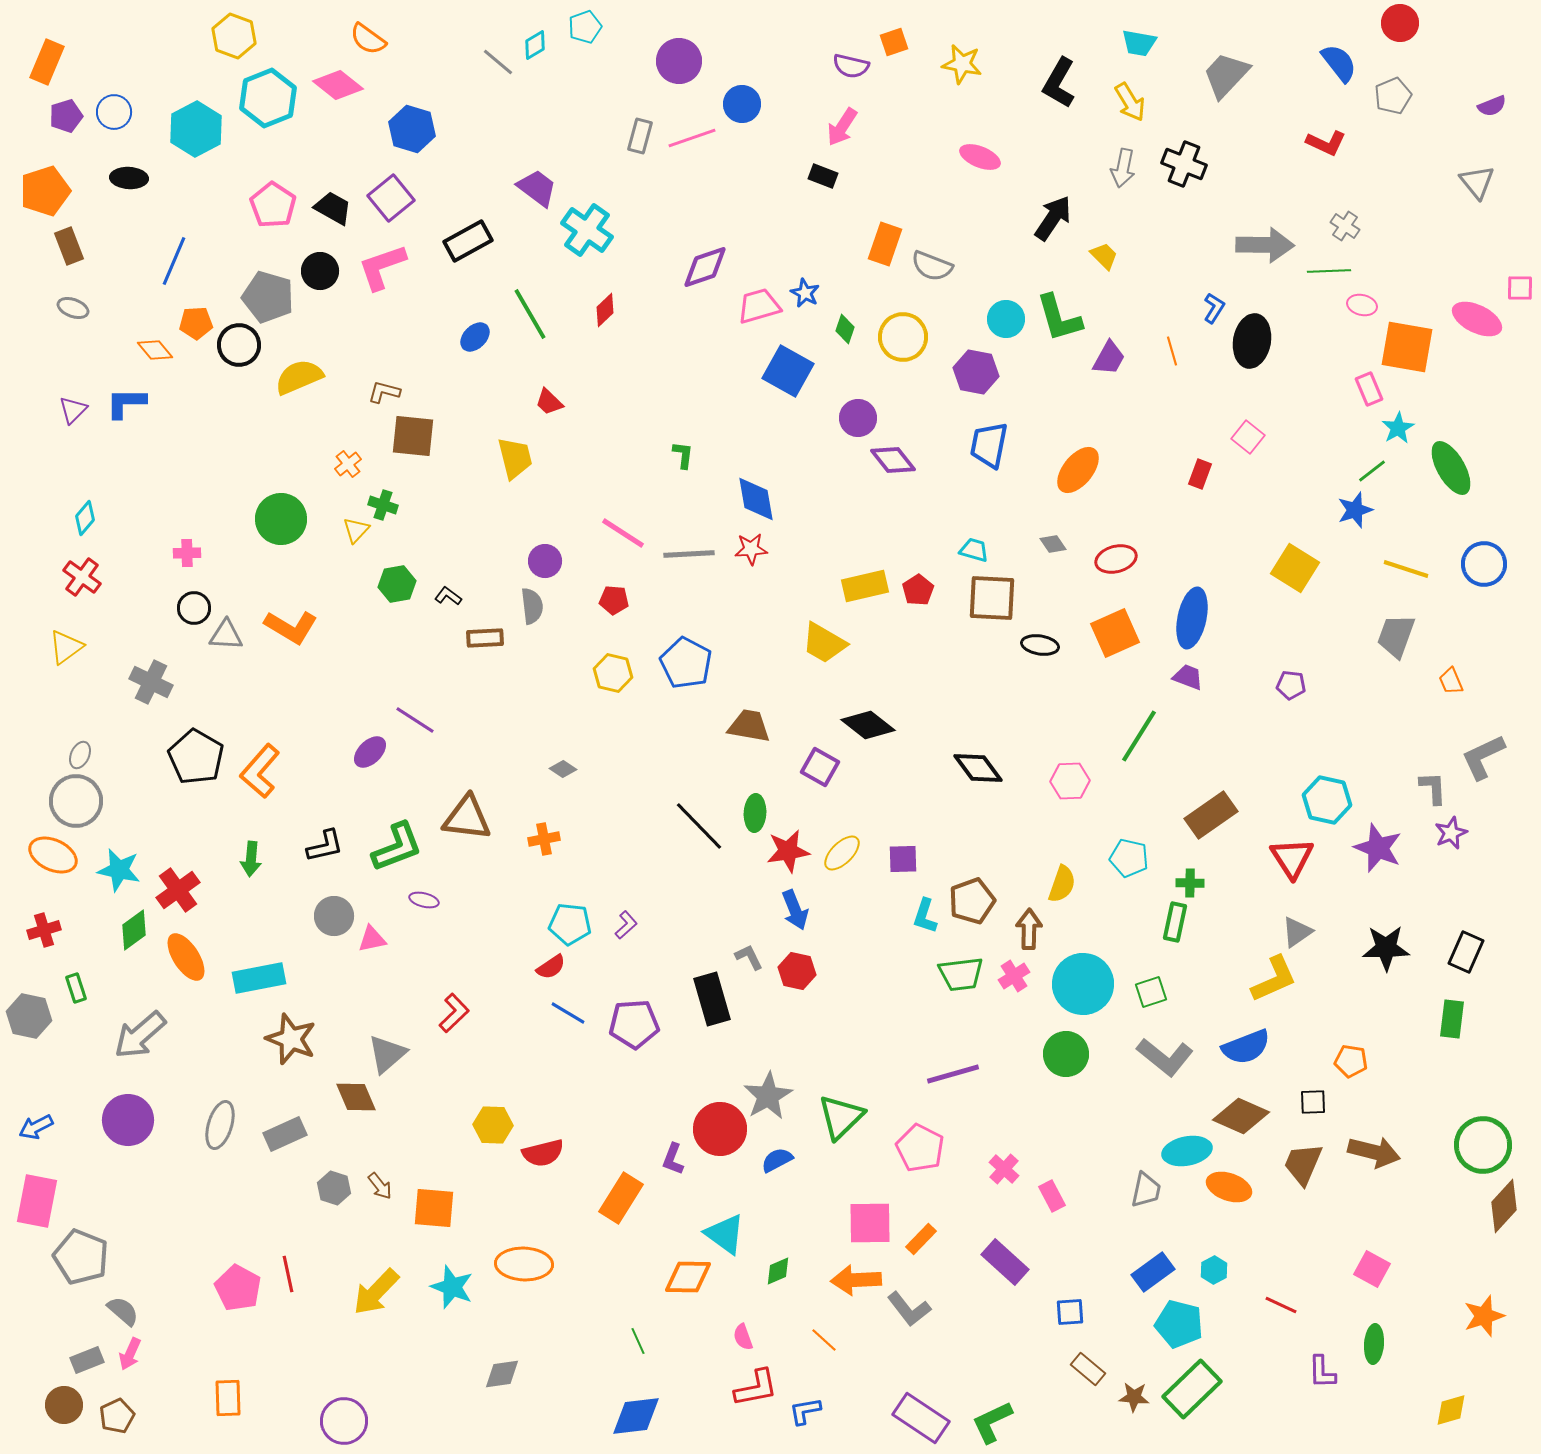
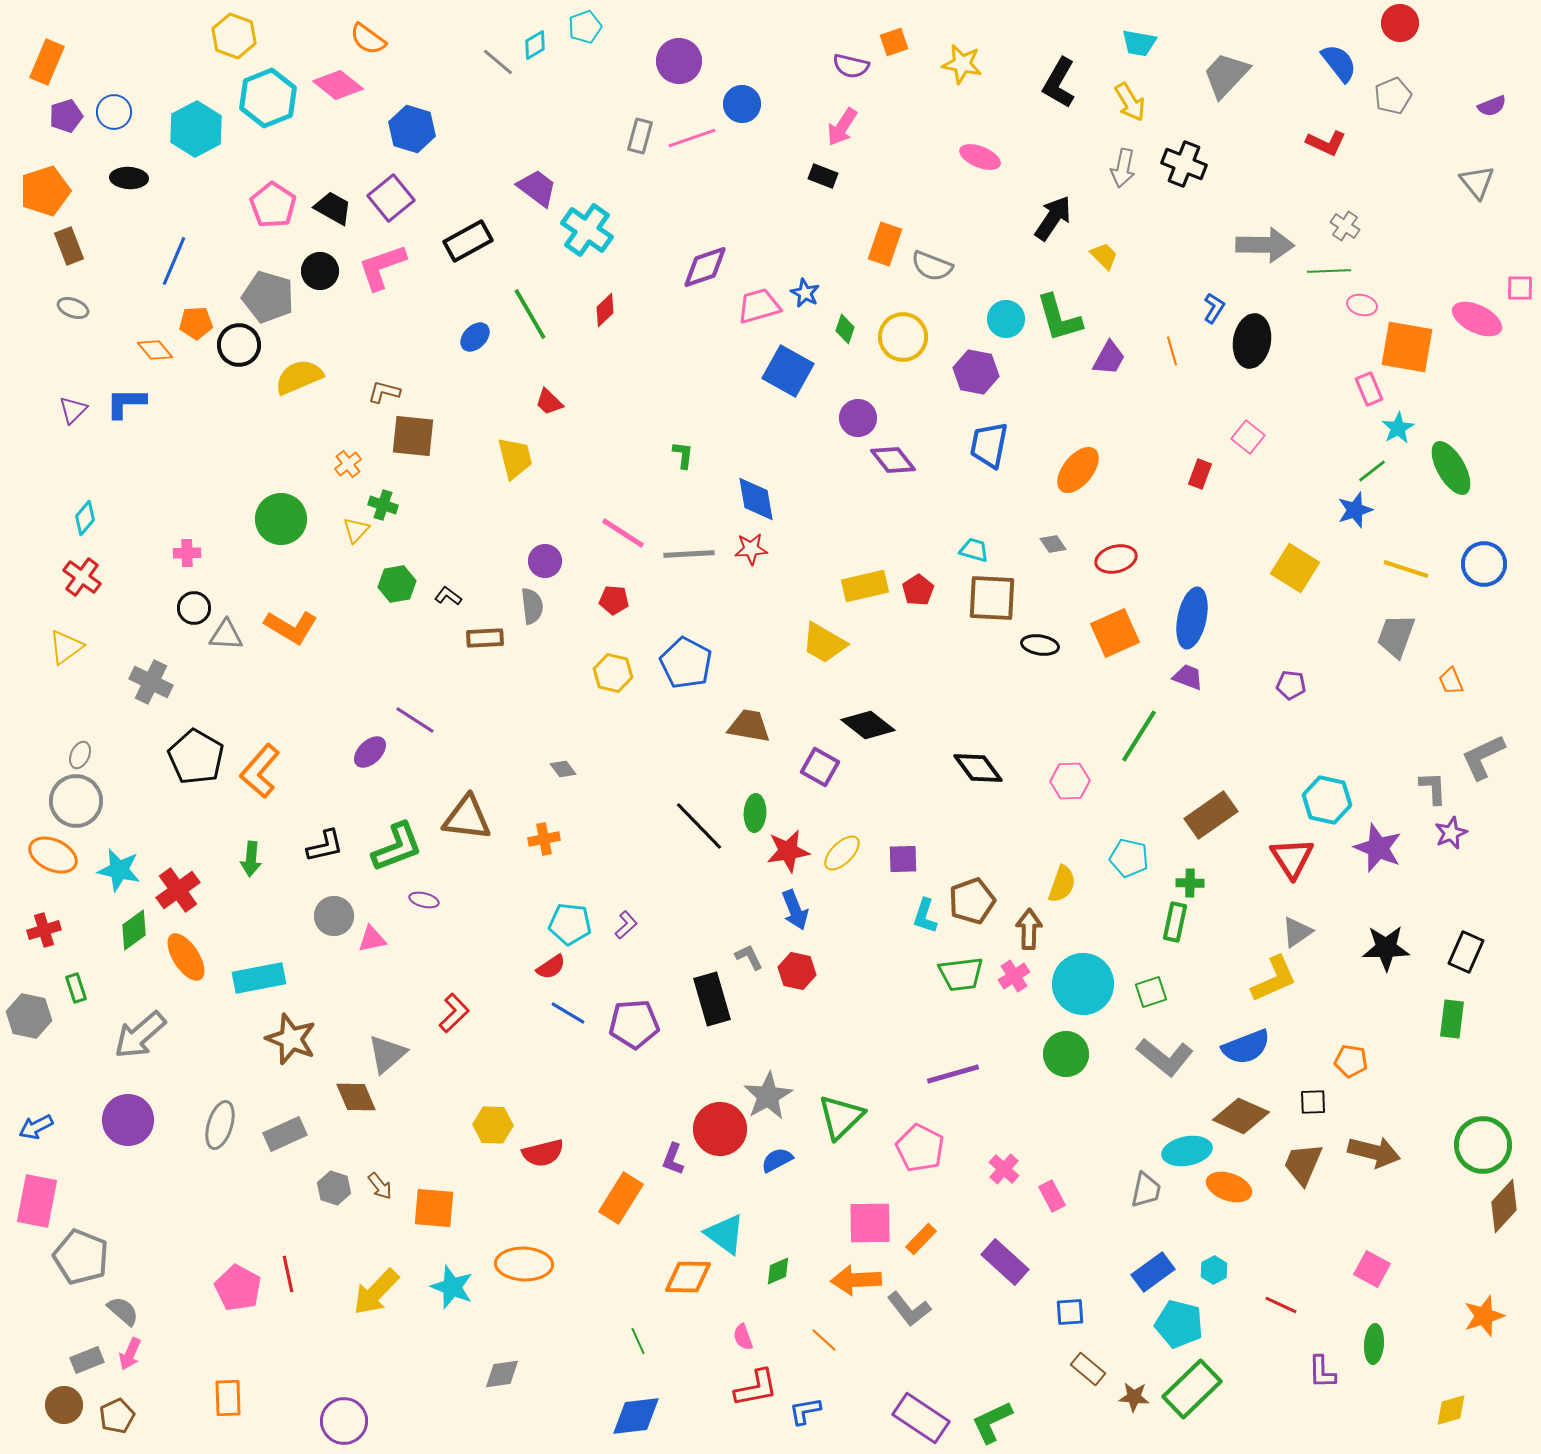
gray diamond at (563, 769): rotated 20 degrees clockwise
